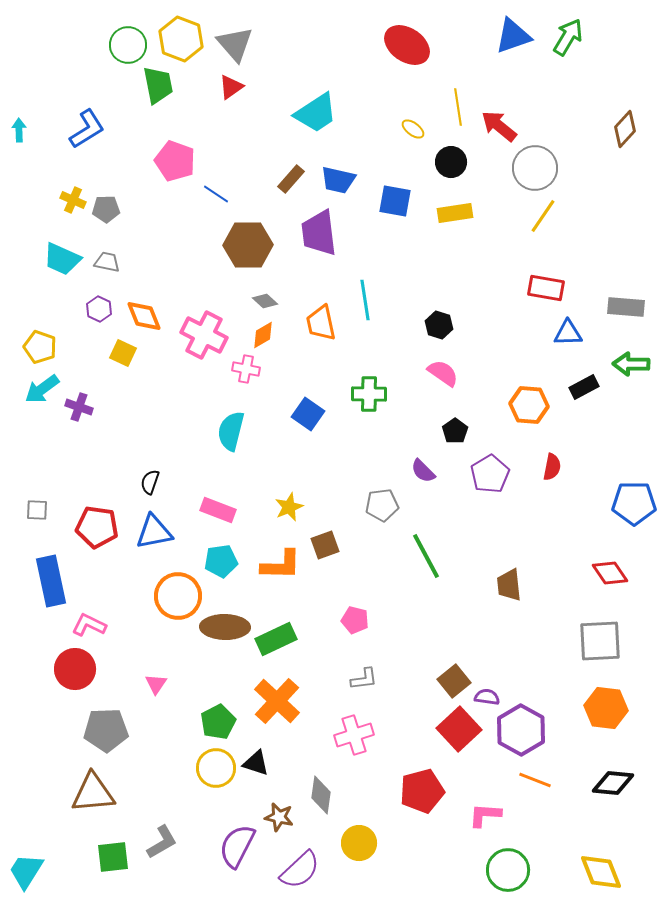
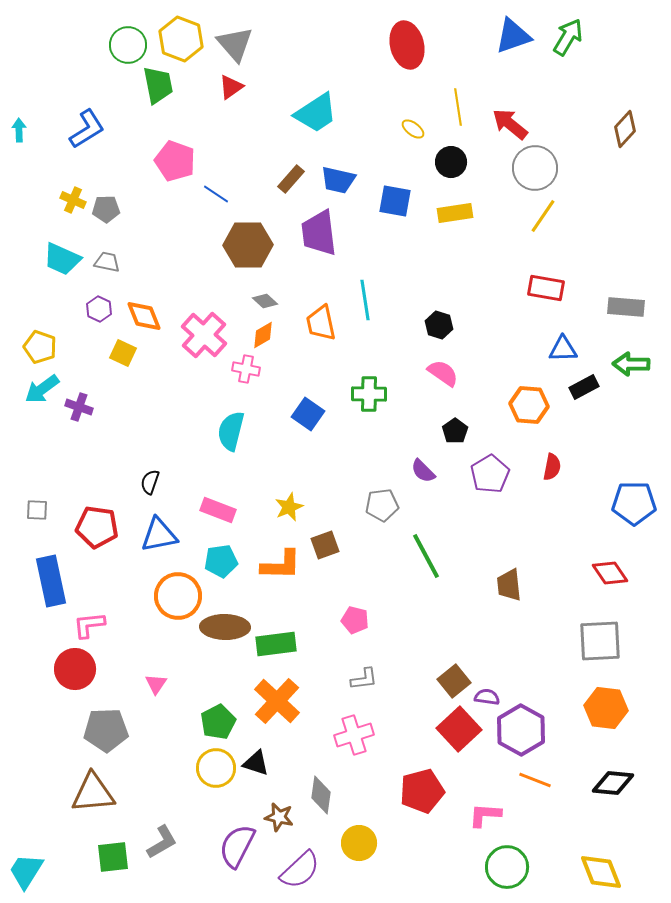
red ellipse at (407, 45): rotated 42 degrees clockwise
red arrow at (499, 126): moved 11 px right, 2 px up
blue triangle at (568, 333): moved 5 px left, 16 px down
pink cross at (204, 335): rotated 15 degrees clockwise
blue triangle at (154, 532): moved 5 px right, 3 px down
pink L-shape at (89, 625): rotated 32 degrees counterclockwise
green rectangle at (276, 639): moved 5 px down; rotated 18 degrees clockwise
green circle at (508, 870): moved 1 px left, 3 px up
